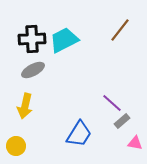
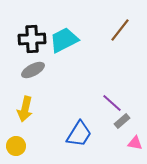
yellow arrow: moved 3 px down
